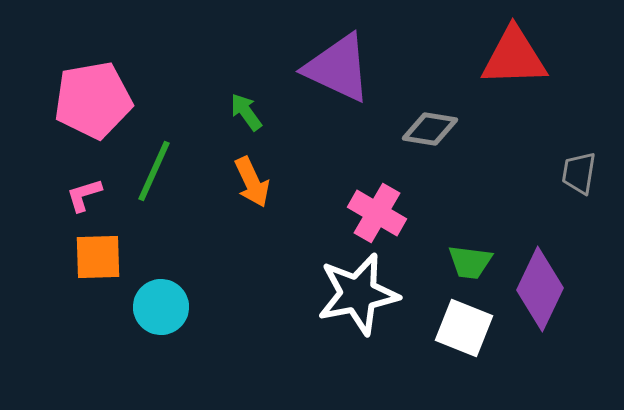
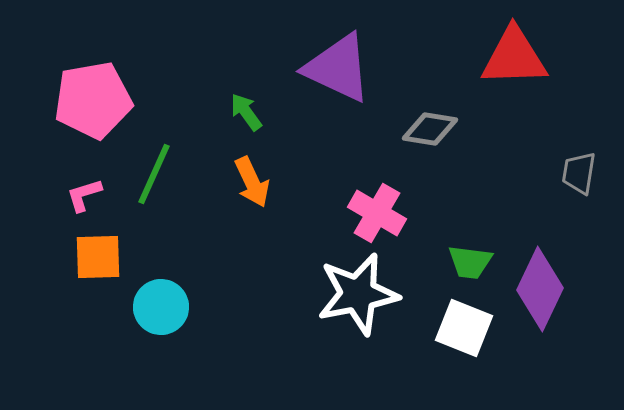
green line: moved 3 px down
